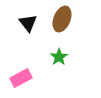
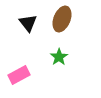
pink rectangle: moved 2 px left, 3 px up
